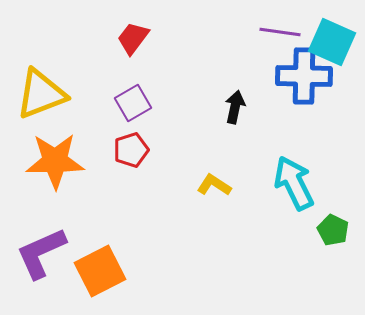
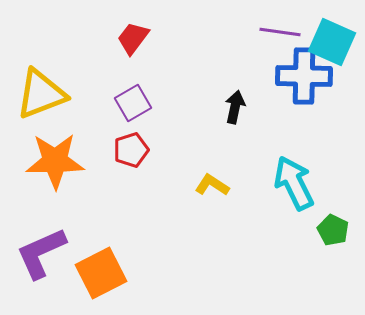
yellow L-shape: moved 2 px left
orange square: moved 1 px right, 2 px down
